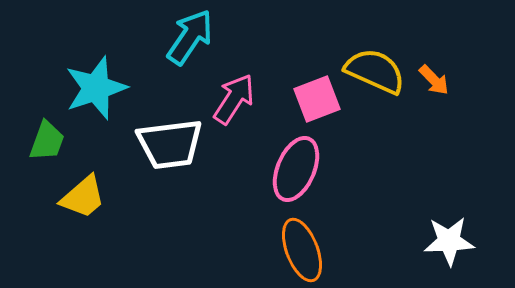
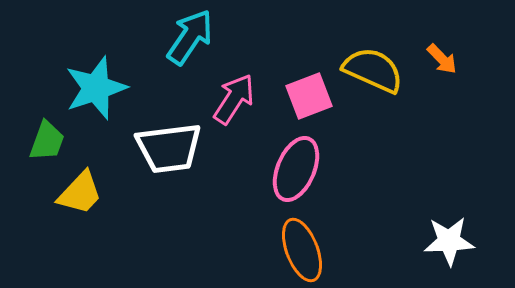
yellow semicircle: moved 2 px left, 1 px up
orange arrow: moved 8 px right, 21 px up
pink square: moved 8 px left, 3 px up
white trapezoid: moved 1 px left, 4 px down
yellow trapezoid: moved 3 px left, 4 px up; rotated 6 degrees counterclockwise
